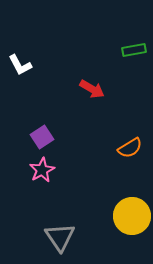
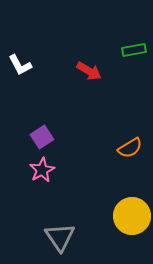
red arrow: moved 3 px left, 18 px up
